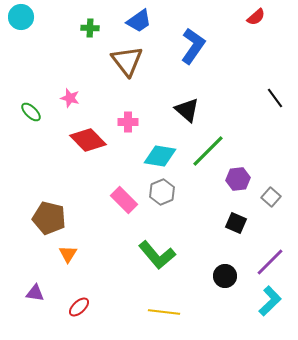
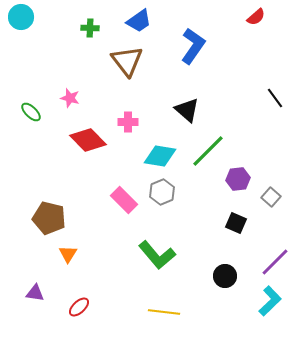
purple line: moved 5 px right
